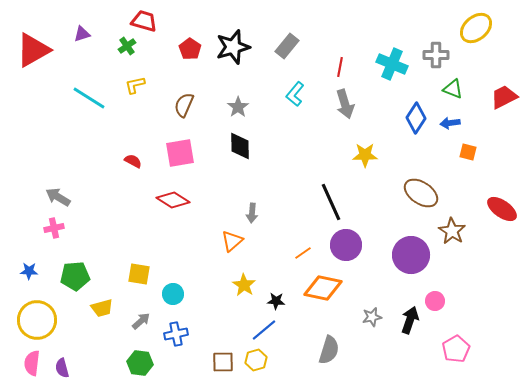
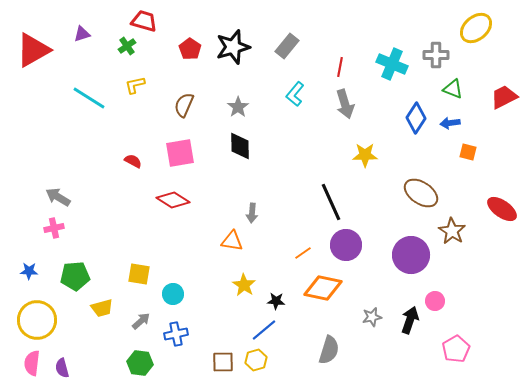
orange triangle at (232, 241): rotated 50 degrees clockwise
